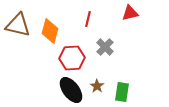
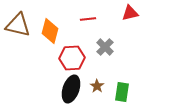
red line: rotated 70 degrees clockwise
black ellipse: moved 1 px up; rotated 56 degrees clockwise
